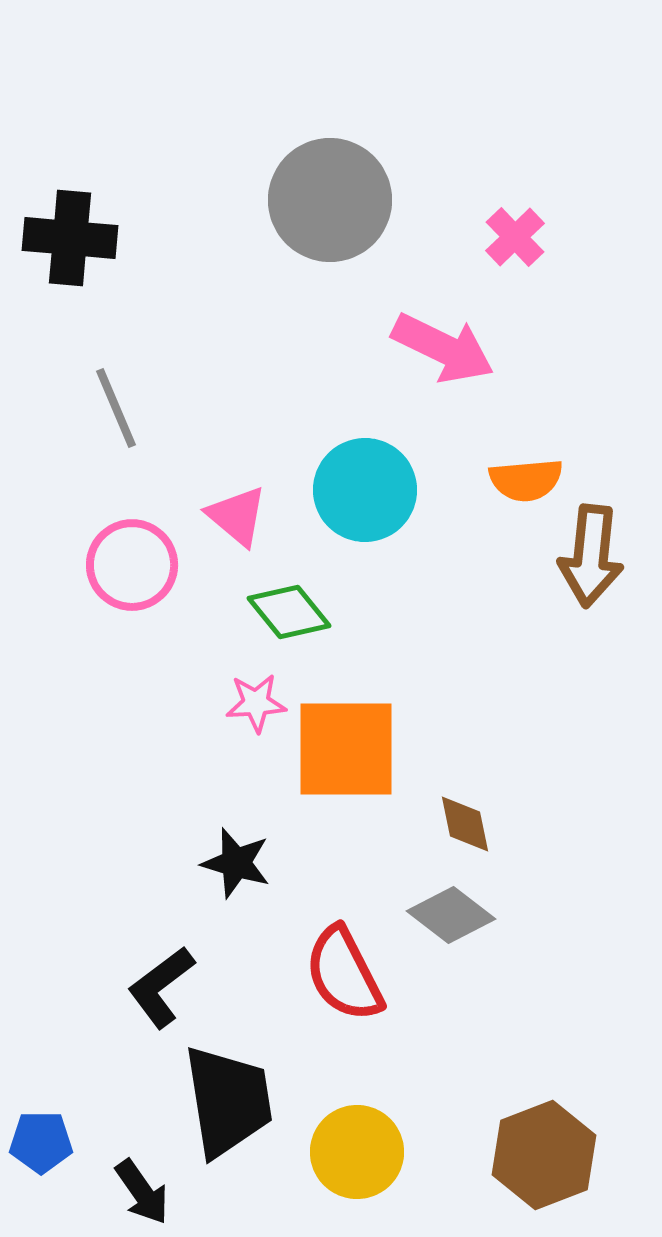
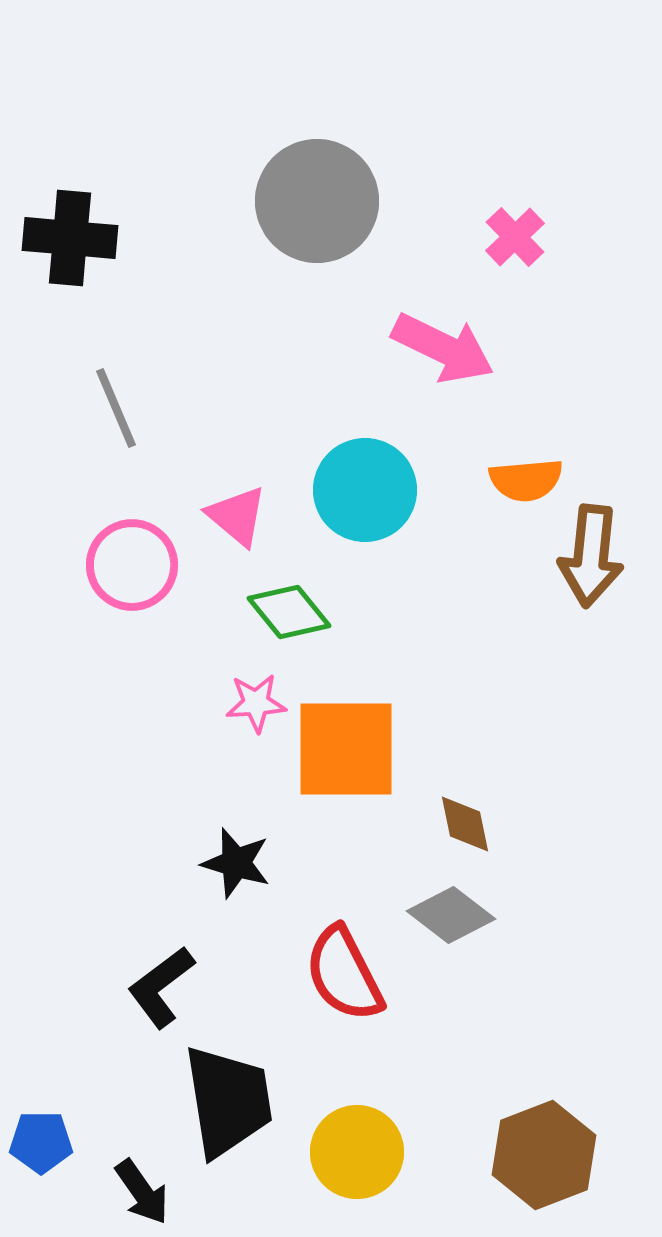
gray circle: moved 13 px left, 1 px down
